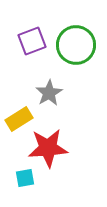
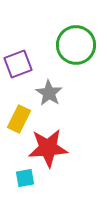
purple square: moved 14 px left, 23 px down
gray star: rotated 8 degrees counterclockwise
yellow rectangle: rotated 32 degrees counterclockwise
